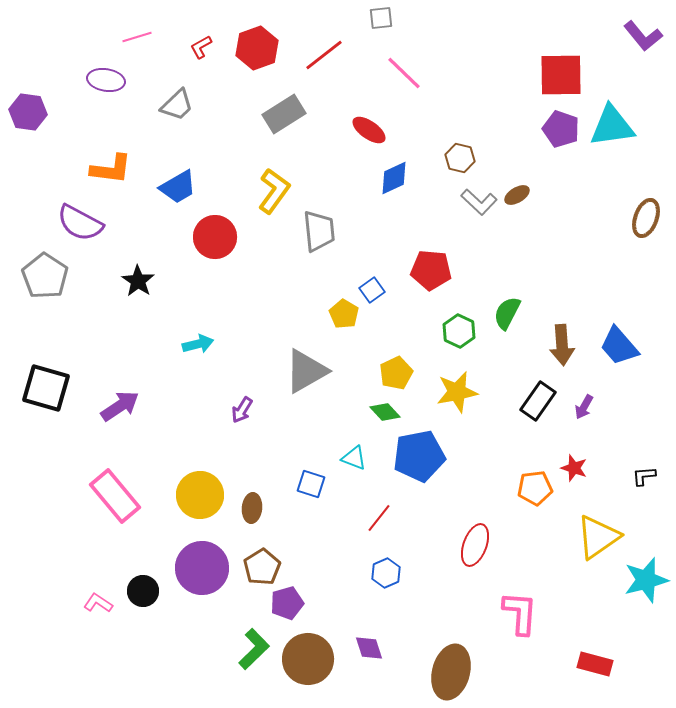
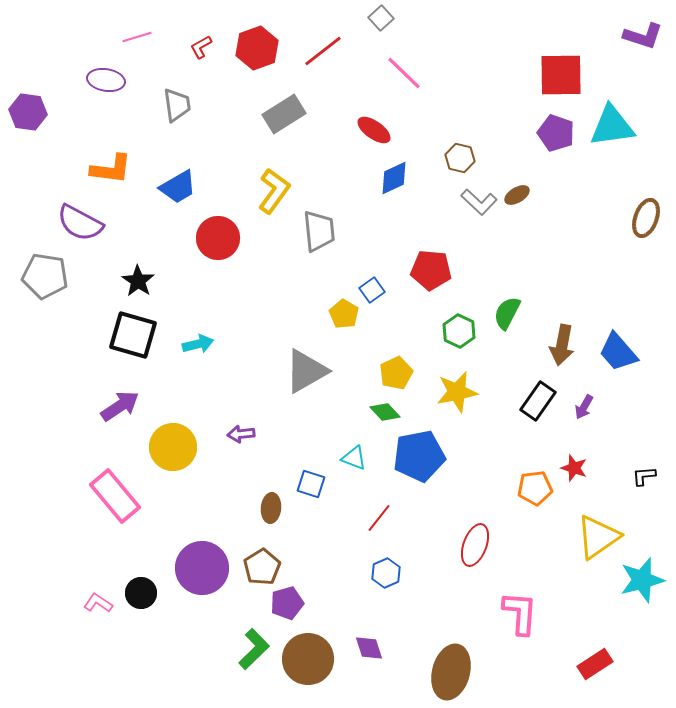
gray square at (381, 18): rotated 35 degrees counterclockwise
purple L-shape at (643, 36): rotated 33 degrees counterclockwise
red line at (324, 55): moved 1 px left, 4 px up
gray trapezoid at (177, 105): rotated 54 degrees counterclockwise
purple pentagon at (561, 129): moved 5 px left, 4 px down
red ellipse at (369, 130): moved 5 px right
red circle at (215, 237): moved 3 px right, 1 px down
gray pentagon at (45, 276): rotated 24 degrees counterclockwise
brown arrow at (562, 345): rotated 15 degrees clockwise
blue trapezoid at (619, 346): moved 1 px left, 6 px down
black square at (46, 388): moved 87 px right, 53 px up
purple arrow at (242, 410): moved 1 px left, 24 px down; rotated 52 degrees clockwise
yellow circle at (200, 495): moved 27 px left, 48 px up
brown ellipse at (252, 508): moved 19 px right
cyan star at (646, 580): moved 4 px left
black circle at (143, 591): moved 2 px left, 2 px down
red rectangle at (595, 664): rotated 48 degrees counterclockwise
